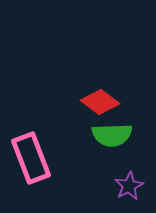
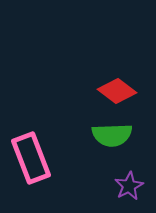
red diamond: moved 17 px right, 11 px up
